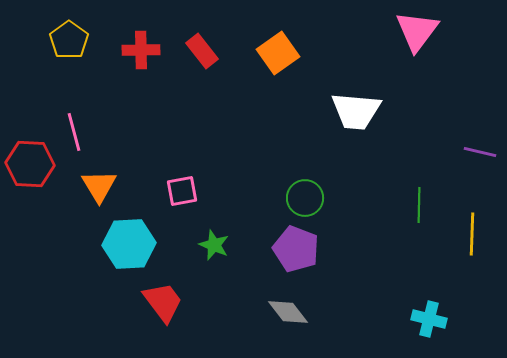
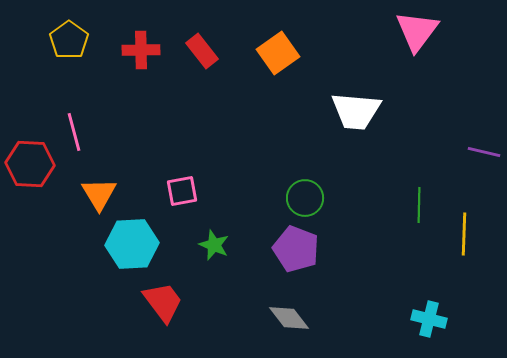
purple line: moved 4 px right
orange triangle: moved 8 px down
yellow line: moved 8 px left
cyan hexagon: moved 3 px right
gray diamond: moved 1 px right, 6 px down
